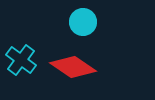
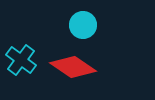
cyan circle: moved 3 px down
